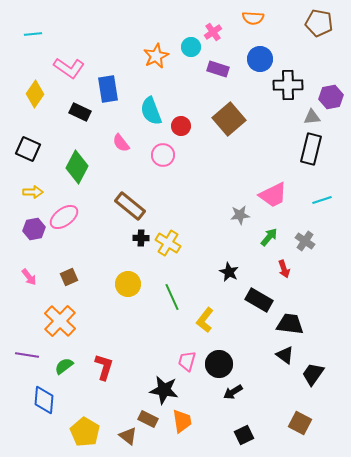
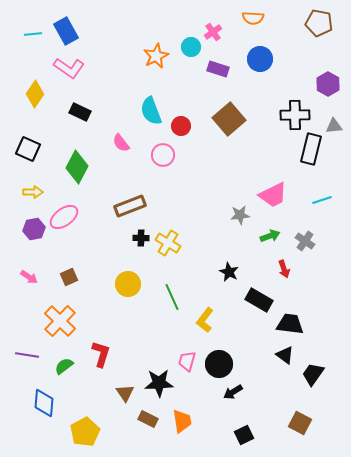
black cross at (288, 85): moved 7 px right, 30 px down
blue rectangle at (108, 89): moved 42 px left, 58 px up; rotated 20 degrees counterclockwise
purple hexagon at (331, 97): moved 3 px left, 13 px up; rotated 20 degrees counterclockwise
gray triangle at (312, 117): moved 22 px right, 9 px down
brown rectangle at (130, 206): rotated 60 degrees counterclockwise
green arrow at (269, 237): moved 1 px right, 1 px up; rotated 30 degrees clockwise
pink arrow at (29, 277): rotated 18 degrees counterclockwise
red L-shape at (104, 367): moved 3 px left, 13 px up
black star at (164, 390): moved 5 px left, 7 px up; rotated 12 degrees counterclockwise
blue diamond at (44, 400): moved 3 px down
yellow pentagon at (85, 432): rotated 12 degrees clockwise
brown triangle at (128, 436): moved 3 px left, 43 px up; rotated 18 degrees clockwise
